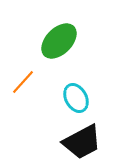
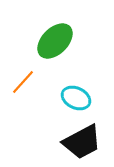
green ellipse: moved 4 px left
cyan ellipse: rotated 36 degrees counterclockwise
